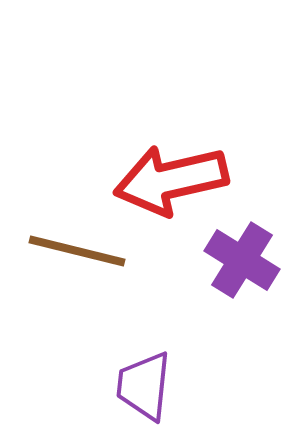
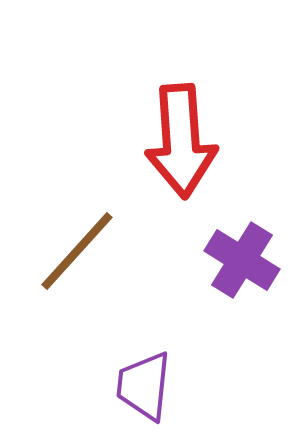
red arrow: moved 10 px right, 39 px up; rotated 81 degrees counterclockwise
brown line: rotated 62 degrees counterclockwise
